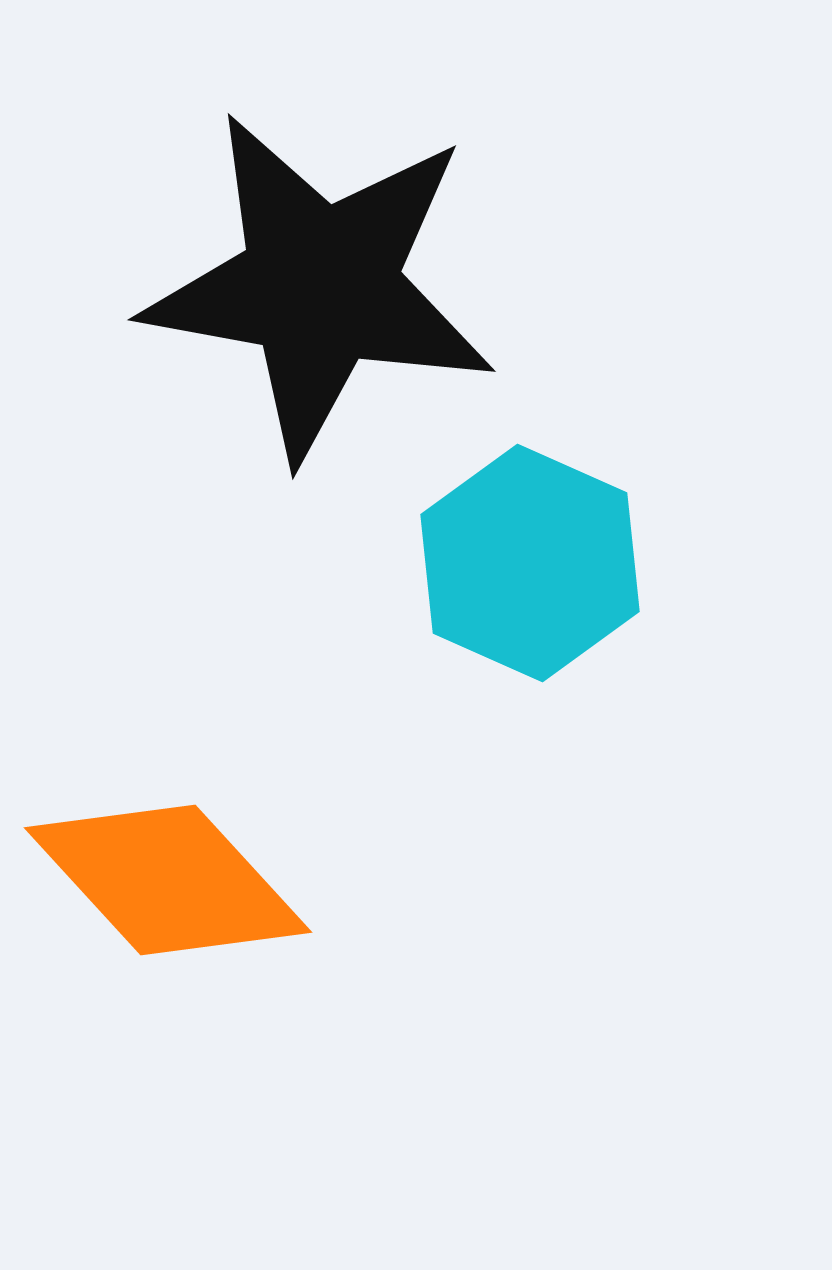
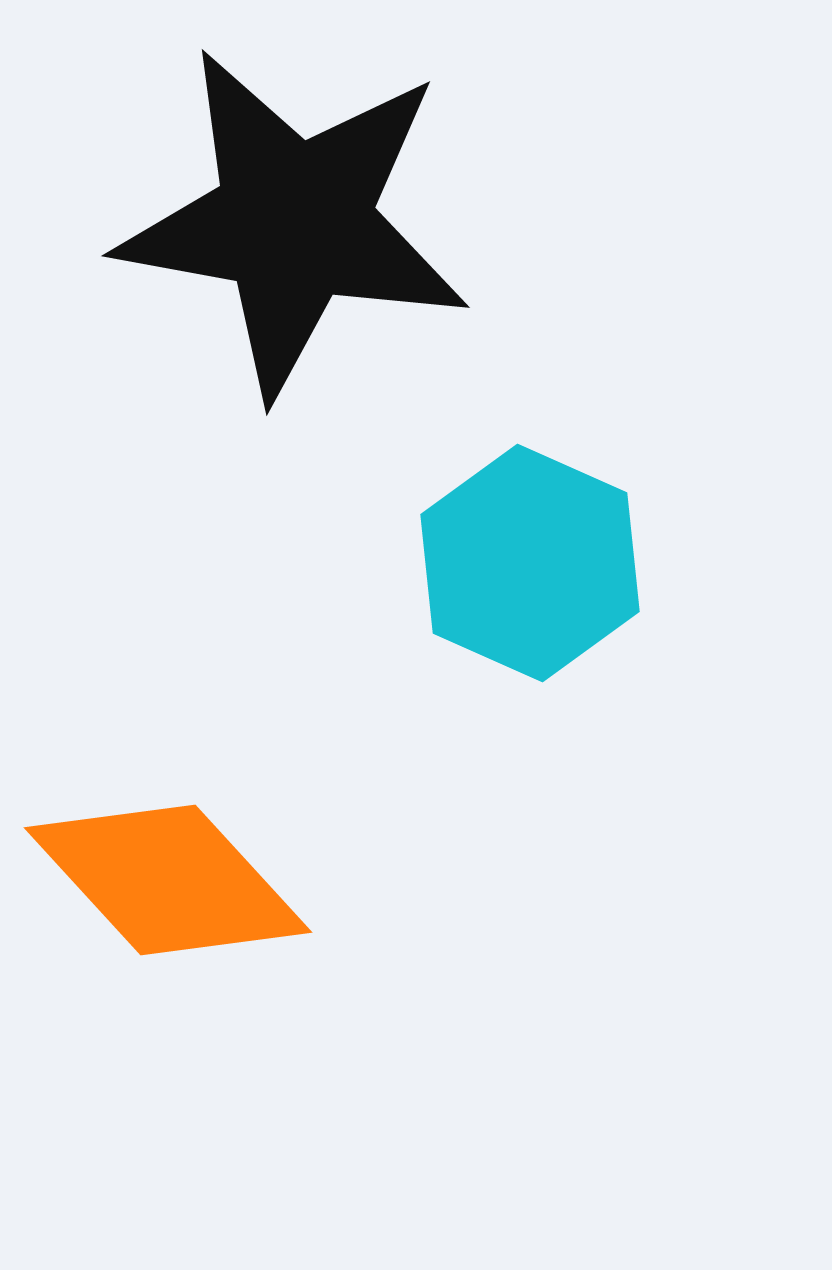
black star: moved 26 px left, 64 px up
